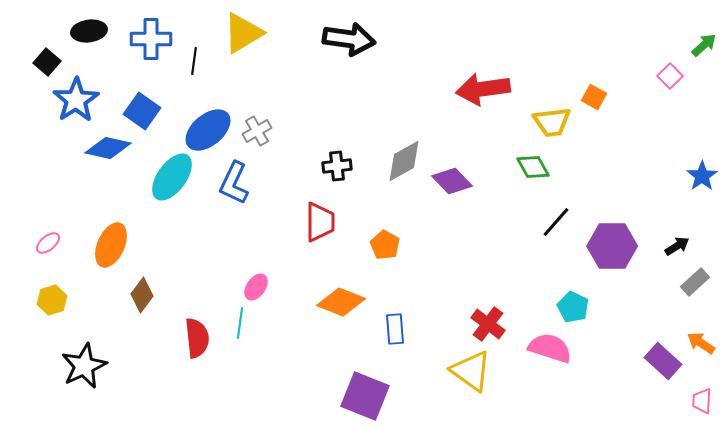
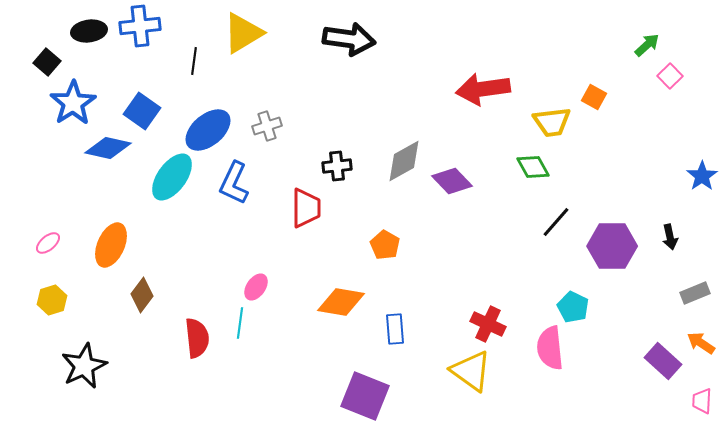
blue cross at (151, 39): moved 11 px left, 13 px up; rotated 6 degrees counterclockwise
green arrow at (704, 45): moved 57 px left
blue star at (76, 100): moved 3 px left, 3 px down
gray cross at (257, 131): moved 10 px right, 5 px up; rotated 12 degrees clockwise
red trapezoid at (320, 222): moved 14 px left, 14 px up
black arrow at (677, 246): moved 7 px left, 9 px up; rotated 110 degrees clockwise
gray rectangle at (695, 282): moved 11 px down; rotated 20 degrees clockwise
orange diamond at (341, 302): rotated 12 degrees counterclockwise
red cross at (488, 324): rotated 12 degrees counterclockwise
pink semicircle at (550, 348): rotated 114 degrees counterclockwise
